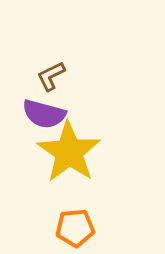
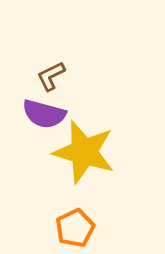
yellow star: moved 15 px right; rotated 18 degrees counterclockwise
orange pentagon: rotated 21 degrees counterclockwise
